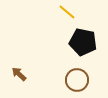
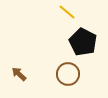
black pentagon: rotated 16 degrees clockwise
brown circle: moved 9 px left, 6 px up
